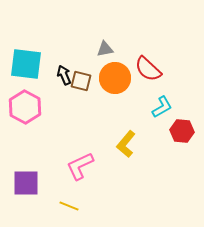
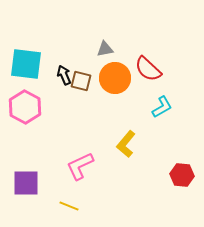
red hexagon: moved 44 px down
